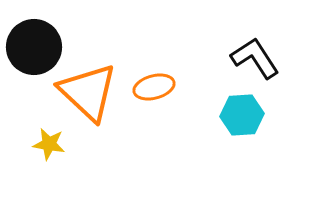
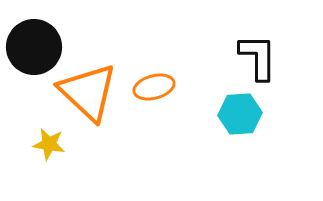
black L-shape: moved 3 px right, 1 px up; rotated 33 degrees clockwise
cyan hexagon: moved 2 px left, 1 px up
